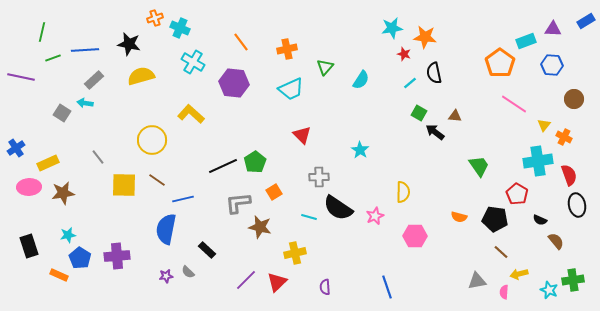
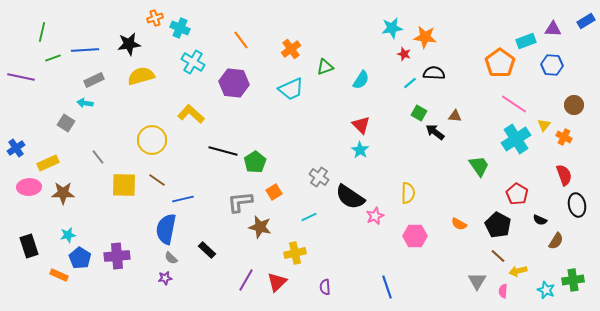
orange line at (241, 42): moved 2 px up
black star at (129, 44): rotated 20 degrees counterclockwise
orange cross at (287, 49): moved 4 px right; rotated 24 degrees counterclockwise
green triangle at (325, 67): rotated 30 degrees clockwise
black semicircle at (434, 73): rotated 105 degrees clockwise
gray rectangle at (94, 80): rotated 18 degrees clockwise
brown circle at (574, 99): moved 6 px down
gray square at (62, 113): moved 4 px right, 10 px down
red triangle at (302, 135): moved 59 px right, 10 px up
cyan cross at (538, 161): moved 22 px left, 22 px up; rotated 24 degrees counterclockwise
black line at (223, 166): moved 15 px up; rotated 40 degrees clockwise
red semicircle at (569, 175): moved 5 px left
gray cross at (319, 177): rotated 36 degrees clockwise
yellow semicircle at (403, 192): moved 5 px right, 1 px down
brown star at (63, 193): rotated 10 degrees clockwise
gray L-shape at (238, 203): moved 2 px right, 1 px up
black semicircle at (338, 208): moved 12 px right, 11 px up
cyan line at (309, 217): rotated 42 degrees counterclockwise
orange semicircle at (459, 217): moved 7 px down; rotated 14 degrees clockwise
black pentagon at (495, 219): moved 3 px right, 6 px down; rotated 20 degrees clockwise
brown semicircle at (556, 241): rotated 72 degrees clockwise
brown line at (501, 252): moved 3 px left, 4 px down
gray semicircle at (188, 272): moved 17 px left, 14 px up
yellow arrow at (519, 274): moved 1 px left, 3 px up
purple star at (166, 276): moved 1 px left, 2 px down
purple line at (246, 280): rotated 15 degrees counterclockwise
gray triangle at (477, 281): rotated 48 degrees counterclockwise
cyan star at (549, 290): moved 3 px left
pink semicircle at (504, 292): moved 1 px left, 1 px up
